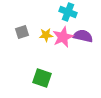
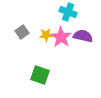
gray square: rotated 16 degrees counterclockwise
pink star: moved 2 px left; rotated 15 degrees counterclockwise
green square: moved 2 px left, 3 px up
